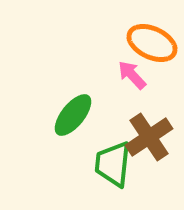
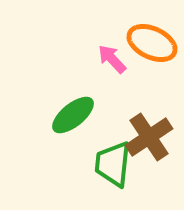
pink arrow: moved 20 px left, 16 px up
green ellipse: rotated 12 degrees clockwise
